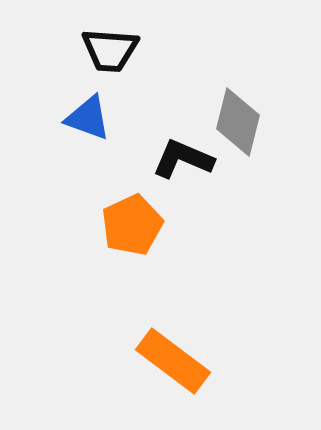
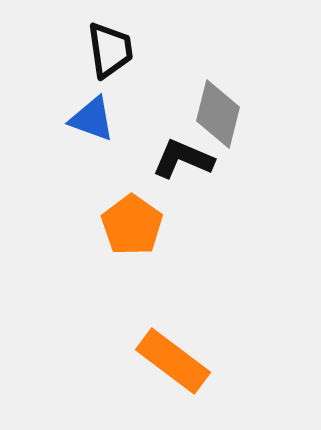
black trapezoid: rotated 102 degrees counterclockwise
blue triangle: moved 4 px right, 1 px down
gray diamond: moved 20 px left, 8 px up
orange pentagon: rotated 12 degrees counterclockwise
